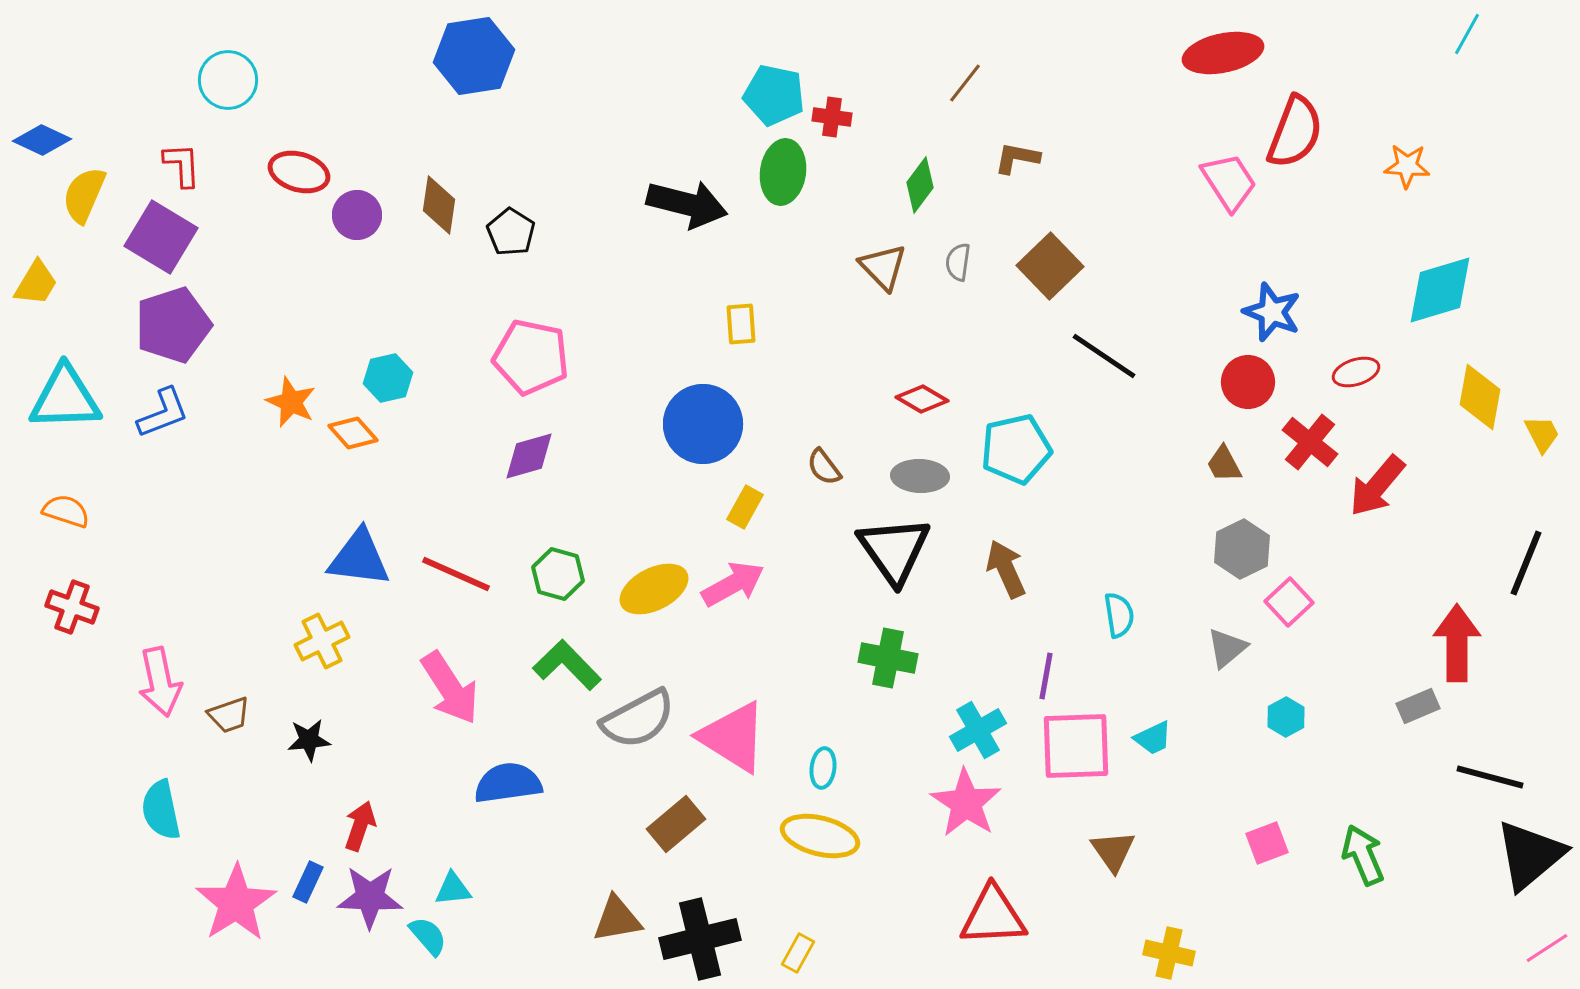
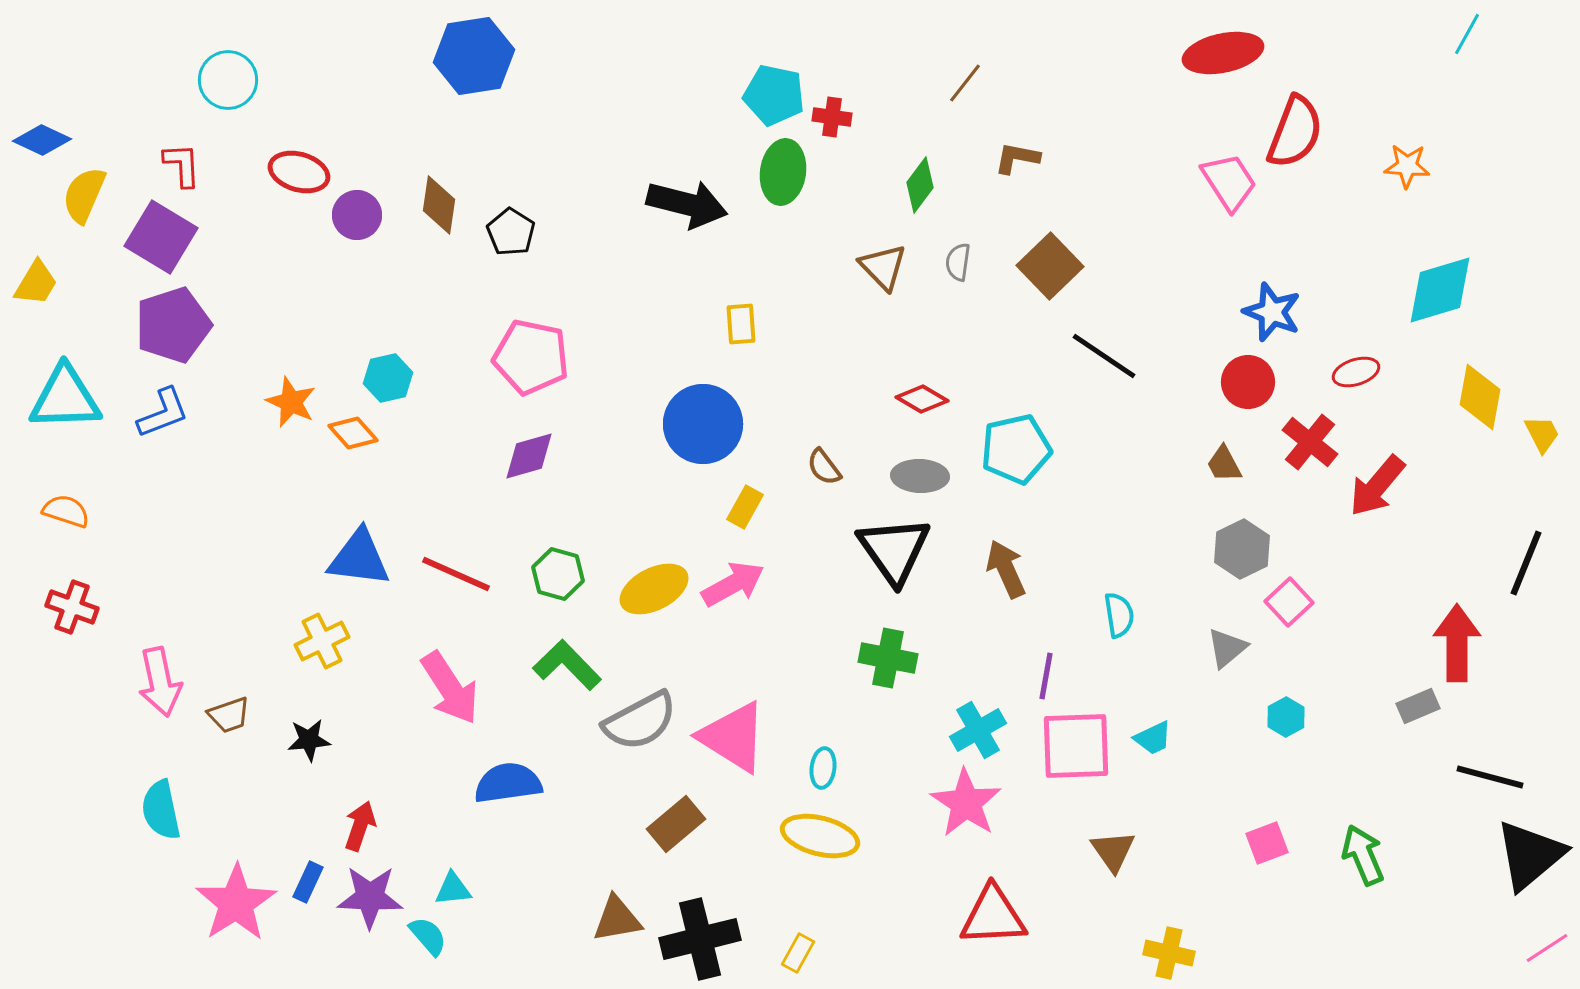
gray semicircle at (638, 719): moved 2 px right, 2 px down
